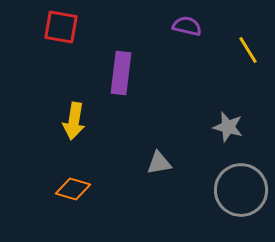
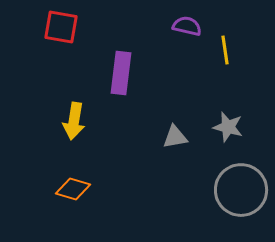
yellow line: moved 23 px left; rotated 24 degrees clockwise
gray triangle: moved 16 px right, 26 px up
